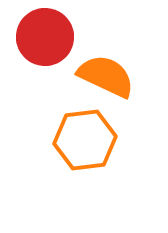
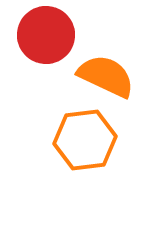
red circle: moved 1 px right, 2 px up
